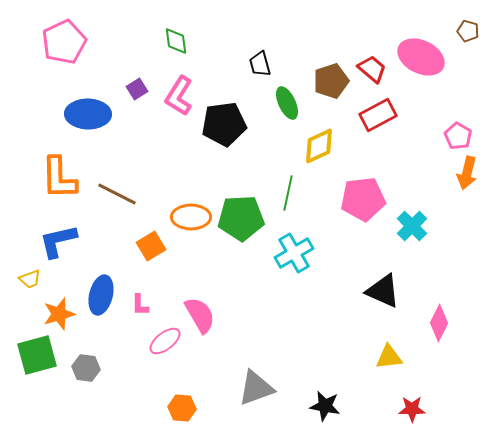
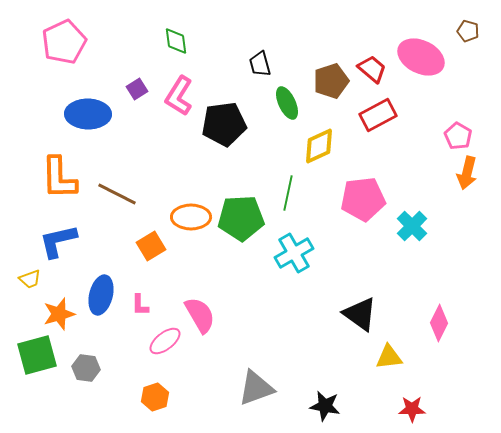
black triangle at (383, 291): moved 23 px left, 23 px down; rotated 12 degrees clockwise
orange hexagon at (182, 408): moved 27 px left, 11 px up; rotated 24 degrees counterclockwise
